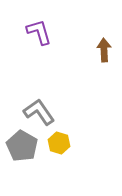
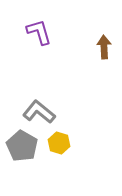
brown arrow: moved 3 px up
gray L-shape: rotated 16 degrees counterclockwise
